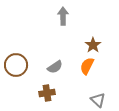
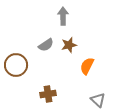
brown star: moved 24 px left; rotated 21 degrees clockwise
gray semicircle: moved 9 px left, 22 px up
brown cross: moved 1 px right, 1 px down
